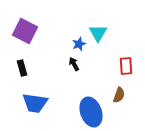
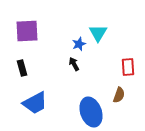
purple square: moved 2 px right; rotated 30 degrees counterclockwise
red rectangle: moved 2 px right, 1 px down
blue trapezoid: rotated 36 degrees counterclockwise
